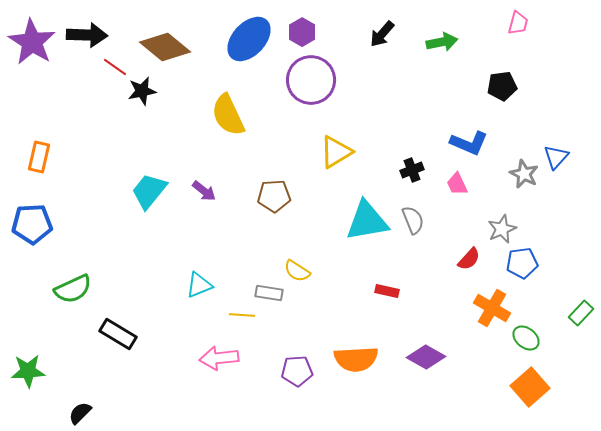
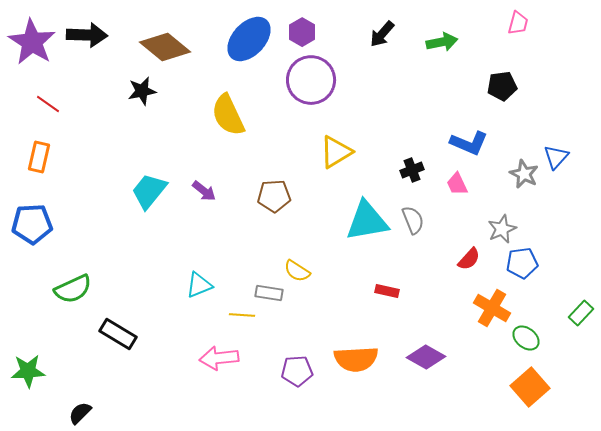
red line at (115, 67): moved 67 px left, 37 px down
